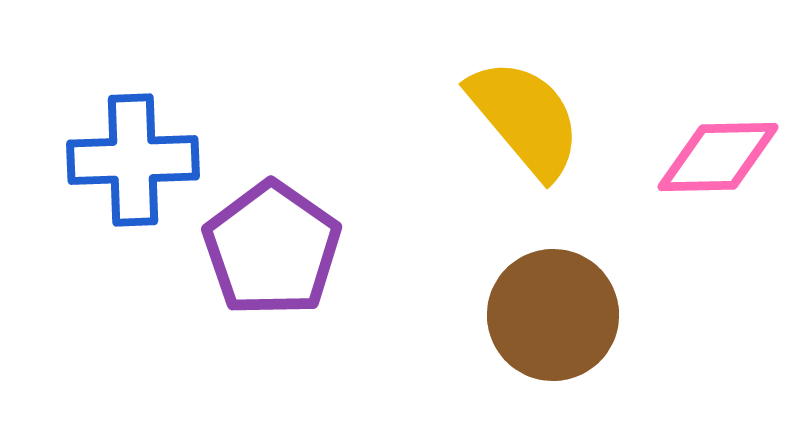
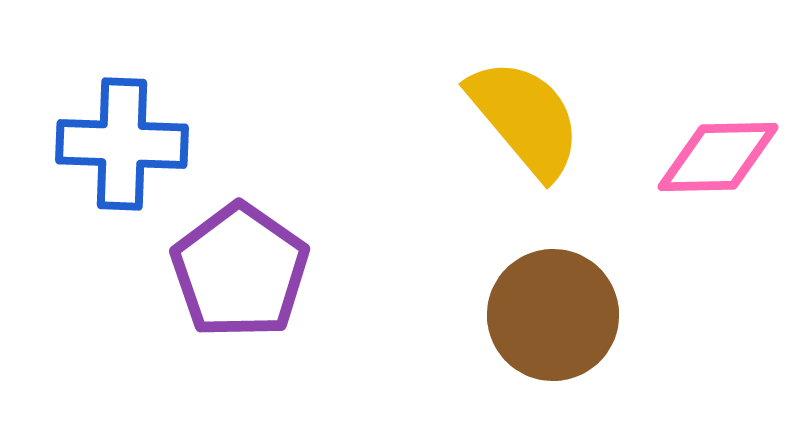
blue cross: moved 11 px left, 16 px up; rotated 4 degrees clockwise
purple pentagon: moved 32 px left, 22 px down
